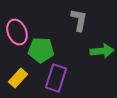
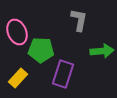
purple rectangle: moved 7 px right, 4 px up
